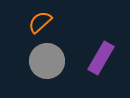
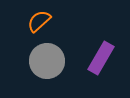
orange semicircle: moved 1 px left, 1 px up
